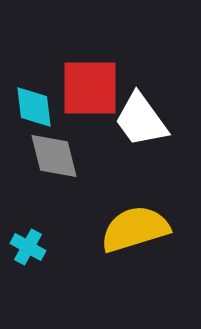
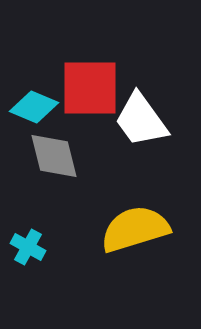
cyan diamond: rotated 60 degrees counterclockwise
